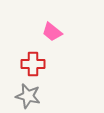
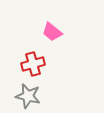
red cross: rotated 15 degrees counterclockwise
